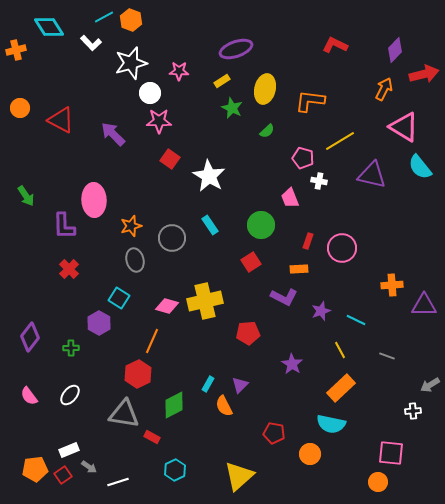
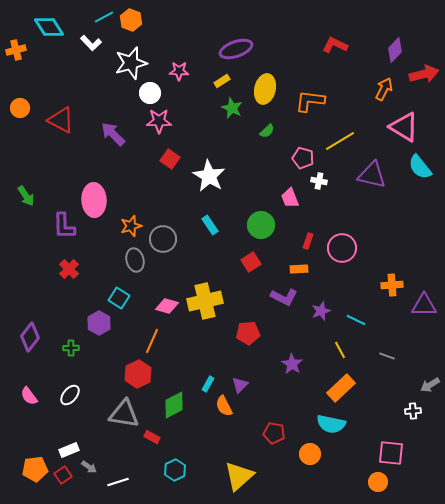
gray circle at (172, 238): moved 9 px left, 1 px down
